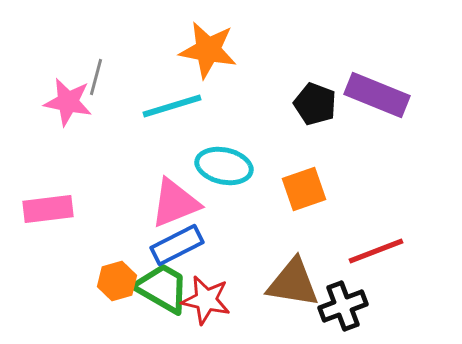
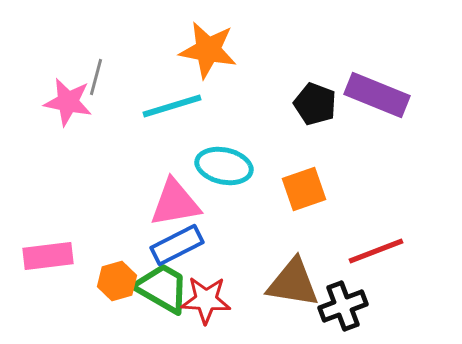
pink triangle: rotated 12 degrees clockwise
pink rectangle: moved 47 px down
red star: rotated 9 degrees counterclockwise
